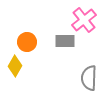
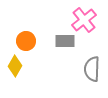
orange circle: moved 1 px left, 1 px up
gray semicircle: moved 3 px right, 9 px up
